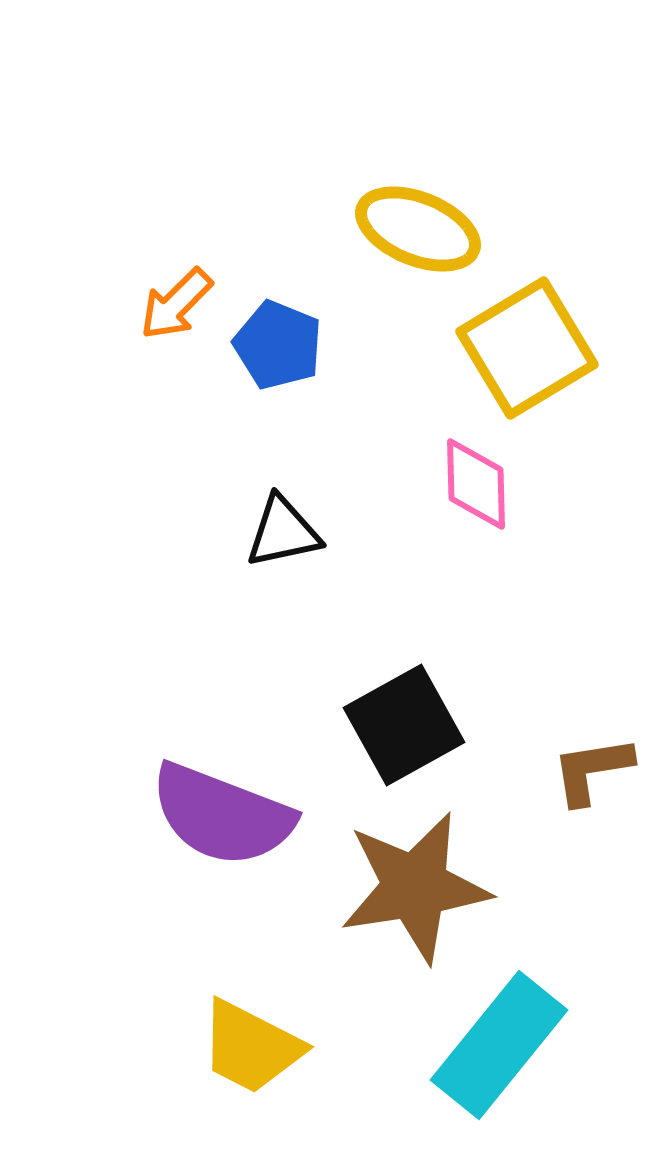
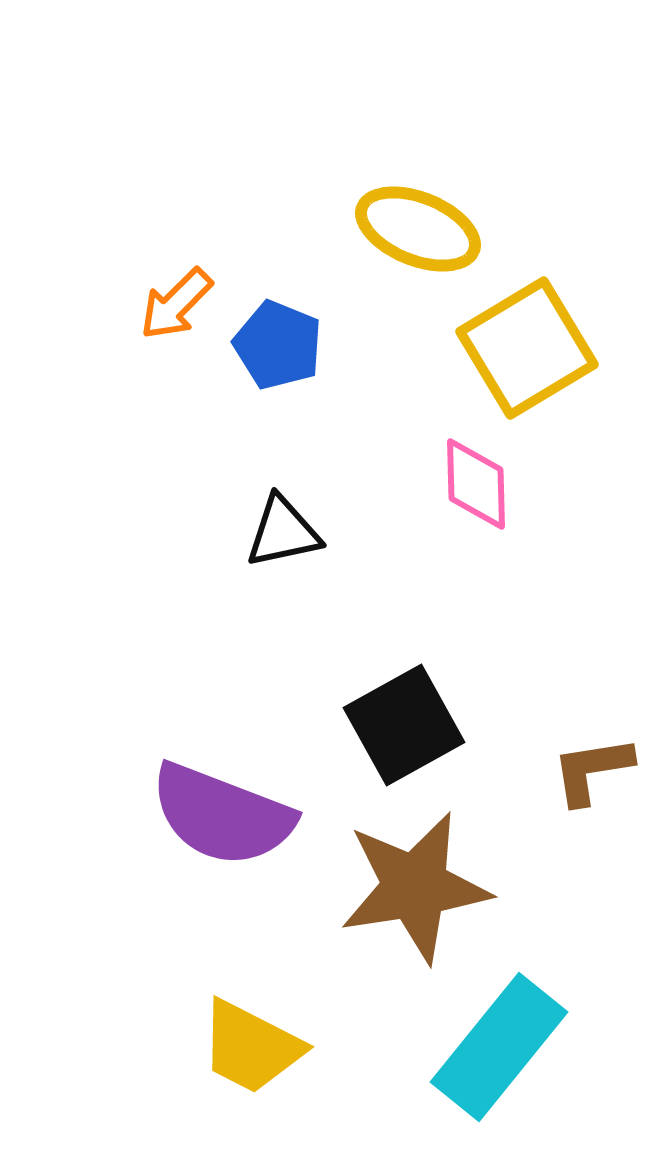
cyan rectangle: moved 2 px down
